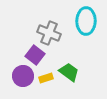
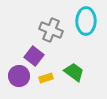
gray cross: moved 2 px right, 3 px up
purple square: moved 1 px left, 1 px down
green trapezoid: moved 5 px right
purple circle: moved 4 px left
